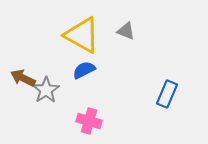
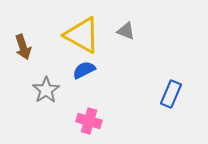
brown arrow: moved 31 px up; rotated 135 degrees counterclockwise
blue rectangle: moved 4 px right
